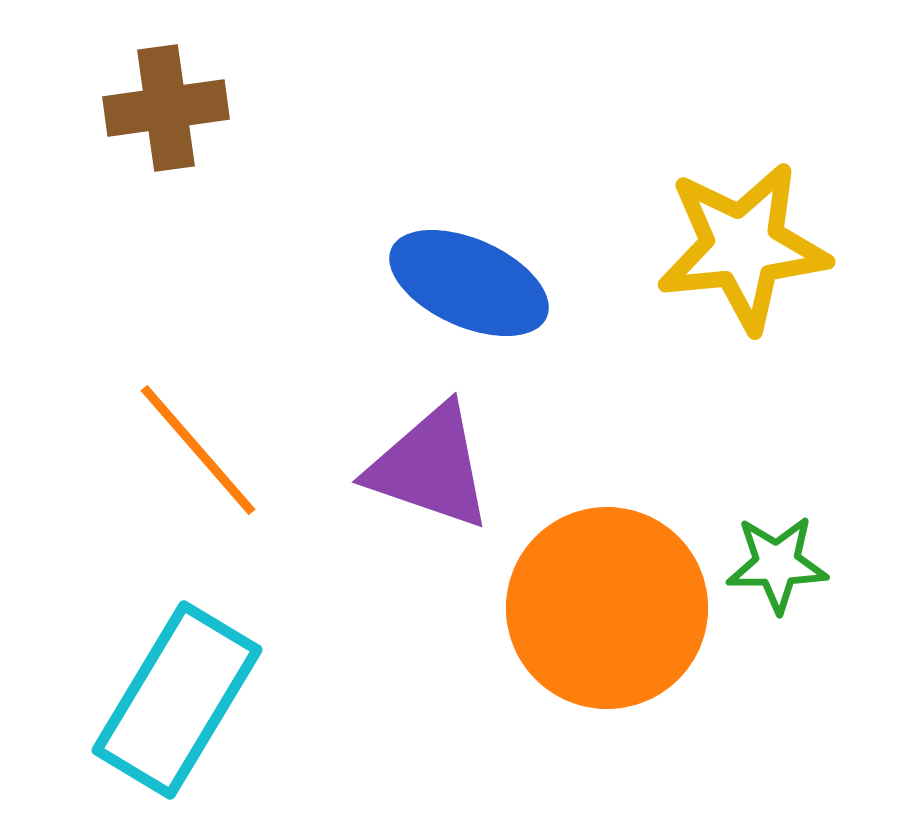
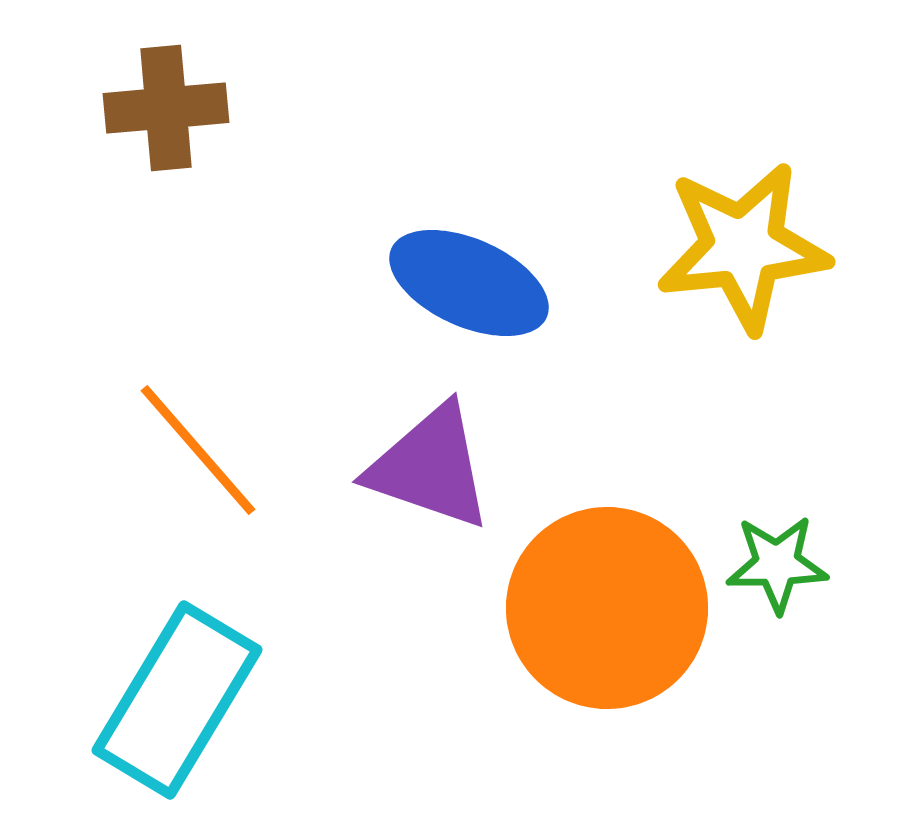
brown cross: rotated 3 degrees clockwise
